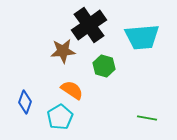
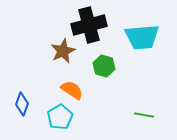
black cross: rotated 20 degrees clockwise
brown star: rotated 20 degrees counterclockwise
blue diamond: moved 3 px left, 2 px down
green line: moved 3 px left, 3 px up
